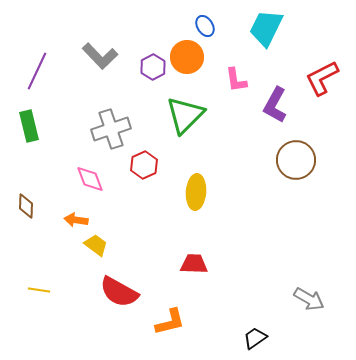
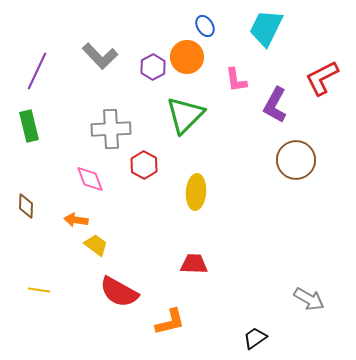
gray cross: rotated 15 degrees clockwise
red hexagon: rotated 8 degrees counterclockwise
